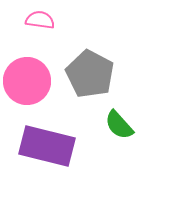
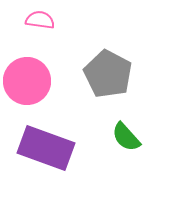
gray pentagon: moved 18 px right
green semicircle: moved 7 px right, 12 px down
purple rectangle: moved 1 px left, 2 px down; rotated 6 degrees clockwise
